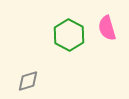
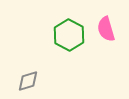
pink semicircle: moved 1 px left, 1 px down
